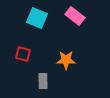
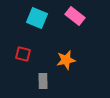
orange star: rotated 12 degrees counterclockwise
